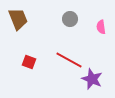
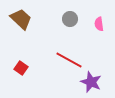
brown trapezoid: moved 3 px right; rotated 25 degrees counterclockwise
pink semicircle: moved 2 px left, 3 px up
red square: moved 8 px left, 6 px down; rotated 16 degrees clockwise
purple star: moved 1 px left, 3 px down
